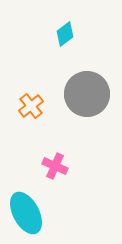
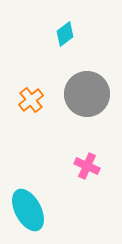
orange cross: moved 6 px up
pink cross: moved 32 px right
cyan ellipse: moved 2 px right, 3 px up
